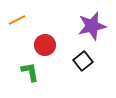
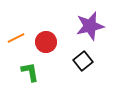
orange line: moved 1 px left, 18 px down
purple star: moved 2 px left
red circle: moved 1 px right, 3 px up
